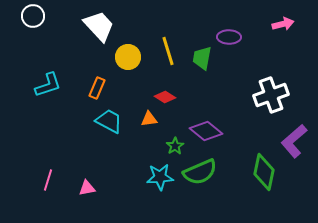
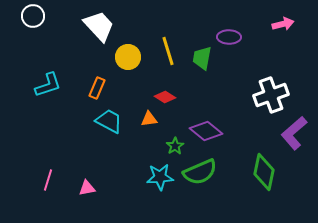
purple L-shape: moved 8 px up
